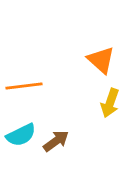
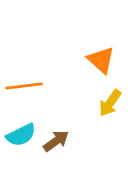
yellow arrow: rotated 16 degrees clockwise
